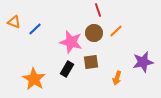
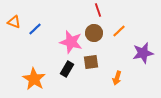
orange line: moved 3 px right
purple star: moved 9 px up
